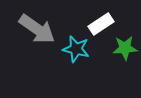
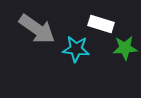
white rectangle: rotated 50 degrees clockwise
cyan star: rotated 8 degrees counterclockwise
